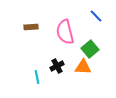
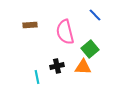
blue line: moved 1 px left, 1 px up
brown rectangle: moved 1 px left, 2 px up
black cross: rotated 16 degrees clockwise
